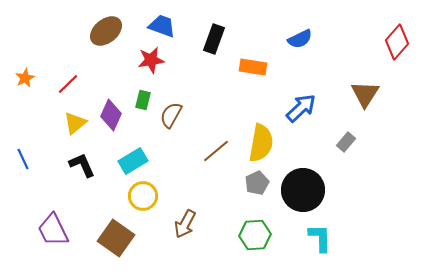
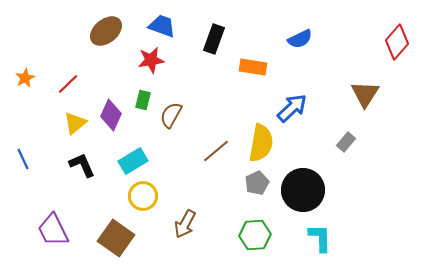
blue arrow: moved 9 px left
